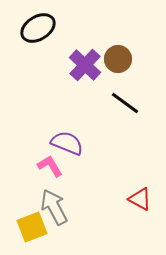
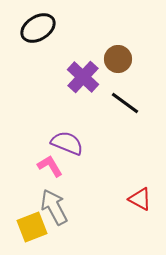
purple cross: moved 2 px left, 12 px down
